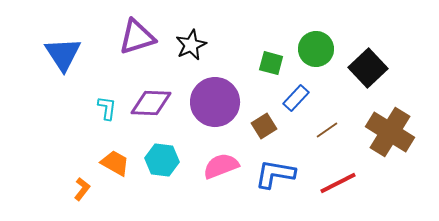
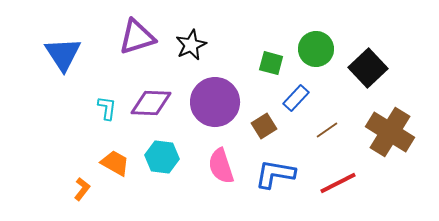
cyan hexagon: moved 3 px up
pink semicircle: rotated 87 degrees counterclockwise
